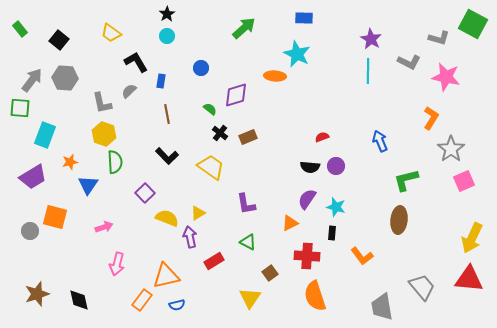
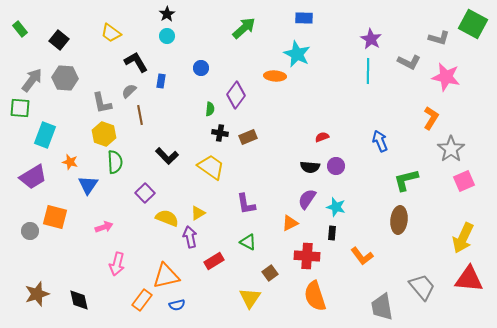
purple diamond at (236, 95): rotated 36 degrees counterclockwise
green semicircle at (210, 109): rotated 56 degrees clockwise
brown line at (167, 114): moved 27 px left, 1 px down
black cross at (220, 133): rotated 28 degrees counterclockwise
orange star at (70, 162): rotated 28 degrees clockwise
yellow arrow at (472, 238): moved 9 px left
